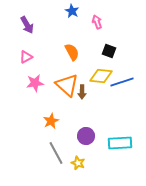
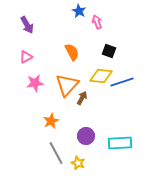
blue star: moved 7 px right
orange triangle: rotated 30 degrees clockwise
brown arrow: moved 6 px down; rotated 152 degrees counterclockwise
